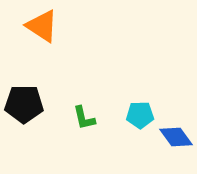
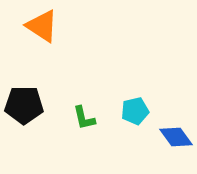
black pentagon: moved 1 px down
cyan pentagon: moved 5 px left, 4 px up; rotated 12 degrees counterclockwise
